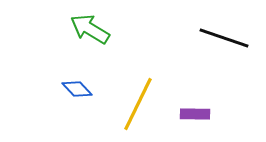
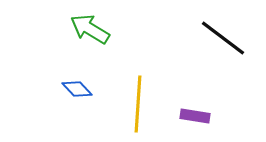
black line: moved 1 px left; rotated 18 degrees clockwise
yellow line: rotated 22 degrees counterclockwise
purple rectangle: moved 2 px down; rotated 8 degrees clockwise
